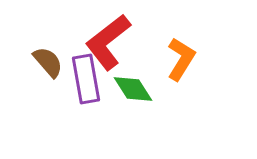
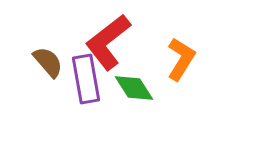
green diamond: moved 1 px right, 1 px up
